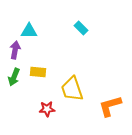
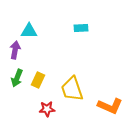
cyan rectangle: rotated 48 degrees counterclockwise
yellow rectangle: moved 8 px down; rotated 70 degrees counterclockwise
green arrow: moved 3 px right, 1 px down
orange L-shape: rotated 140 degrees counterclockwise
